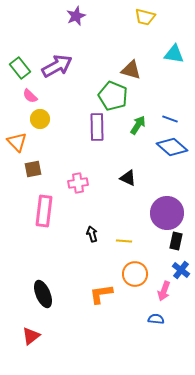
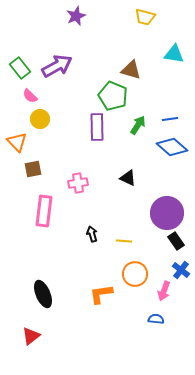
blue line: rotated 28 degrees counterclockwise
black rectangle: rotated 48 degrees counterclockwise
